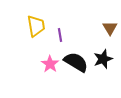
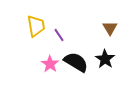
purple line: moved 1 px left; rotated 24 degrees counterclockwise
black star: moved 2 px right; rotated 18 degrees counterclockwise
